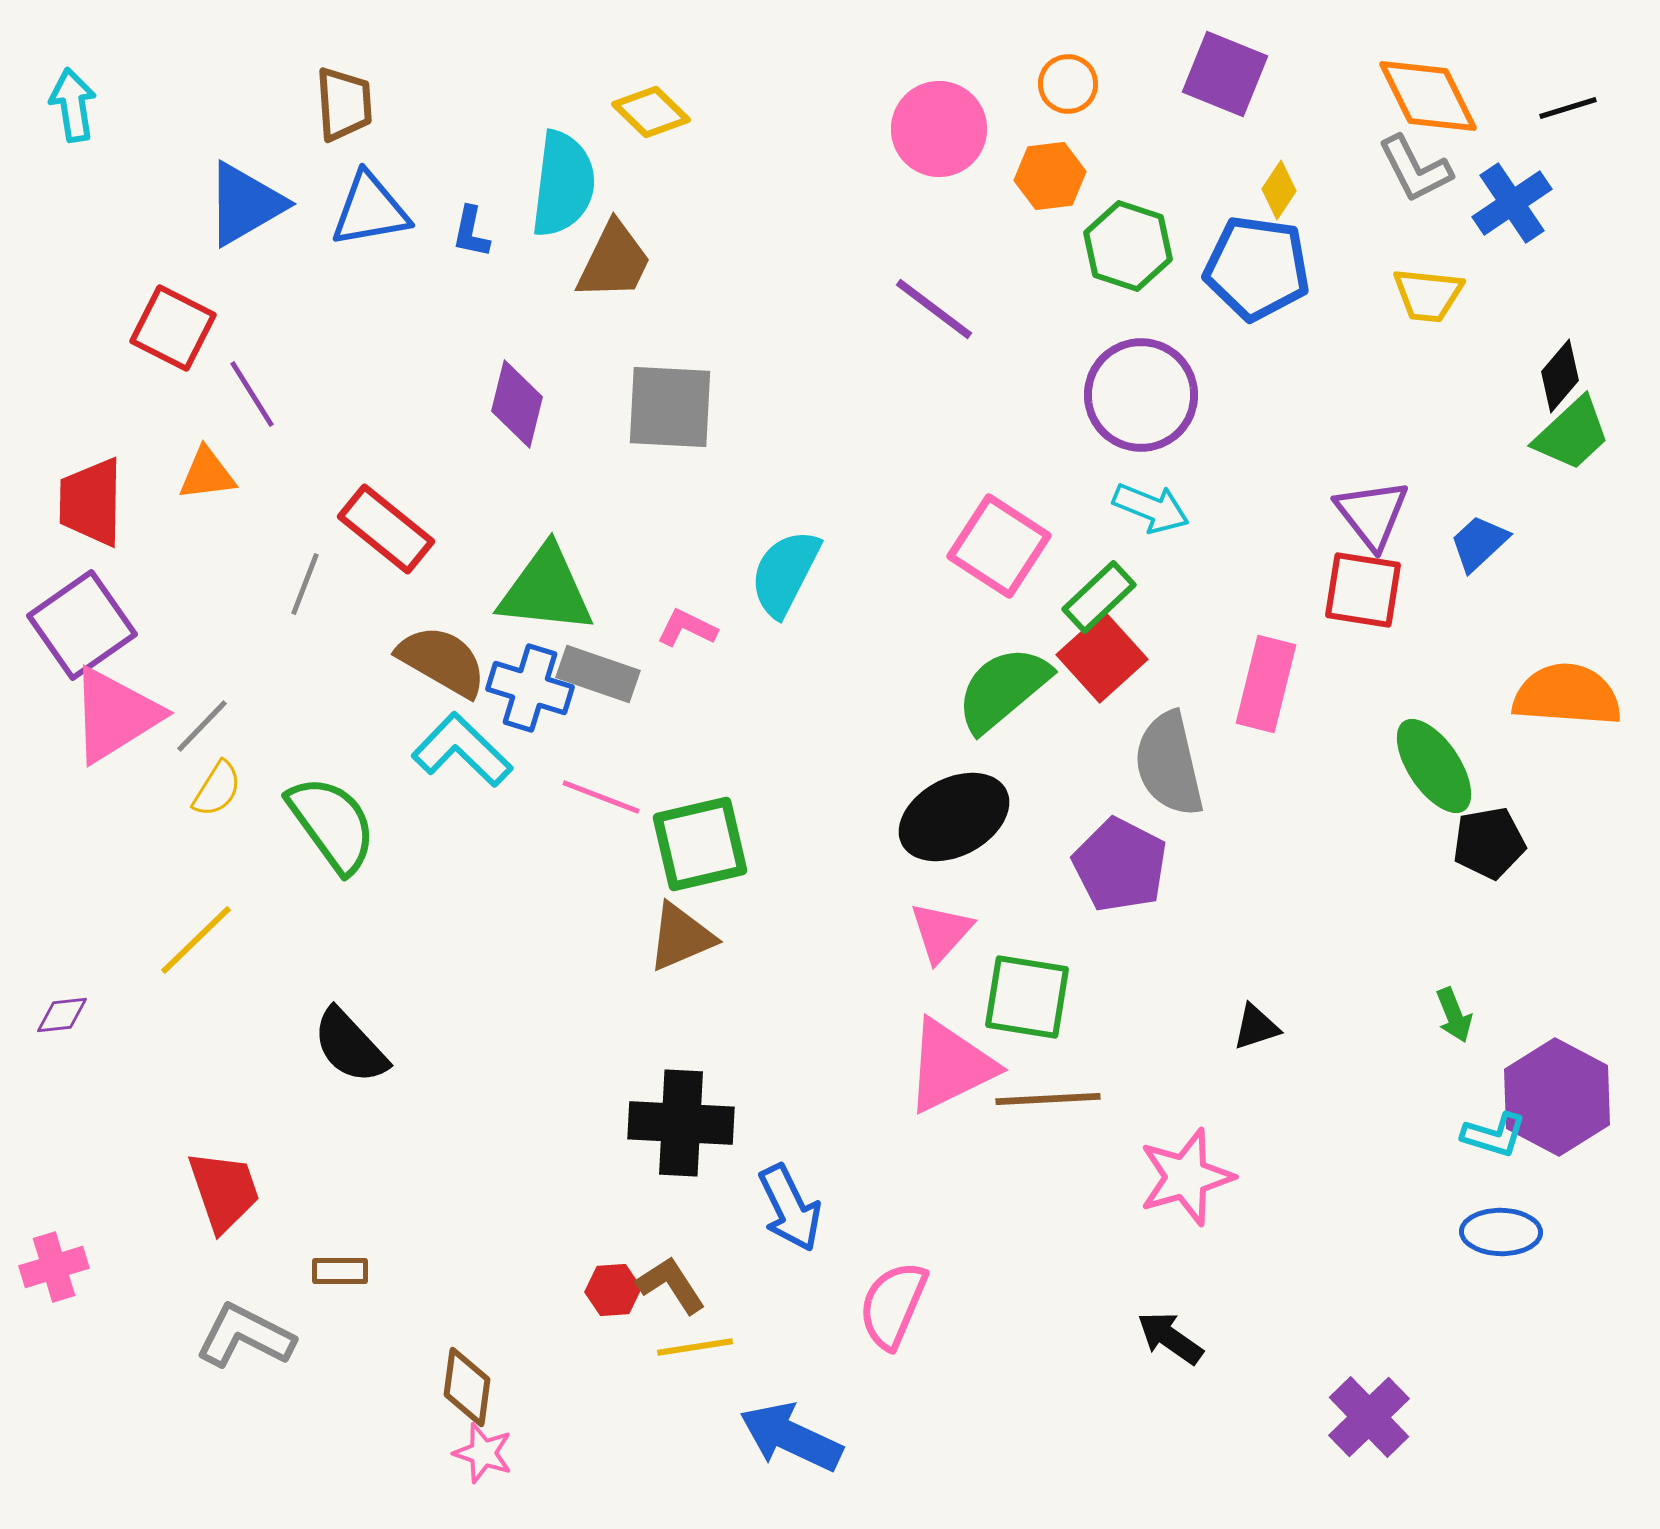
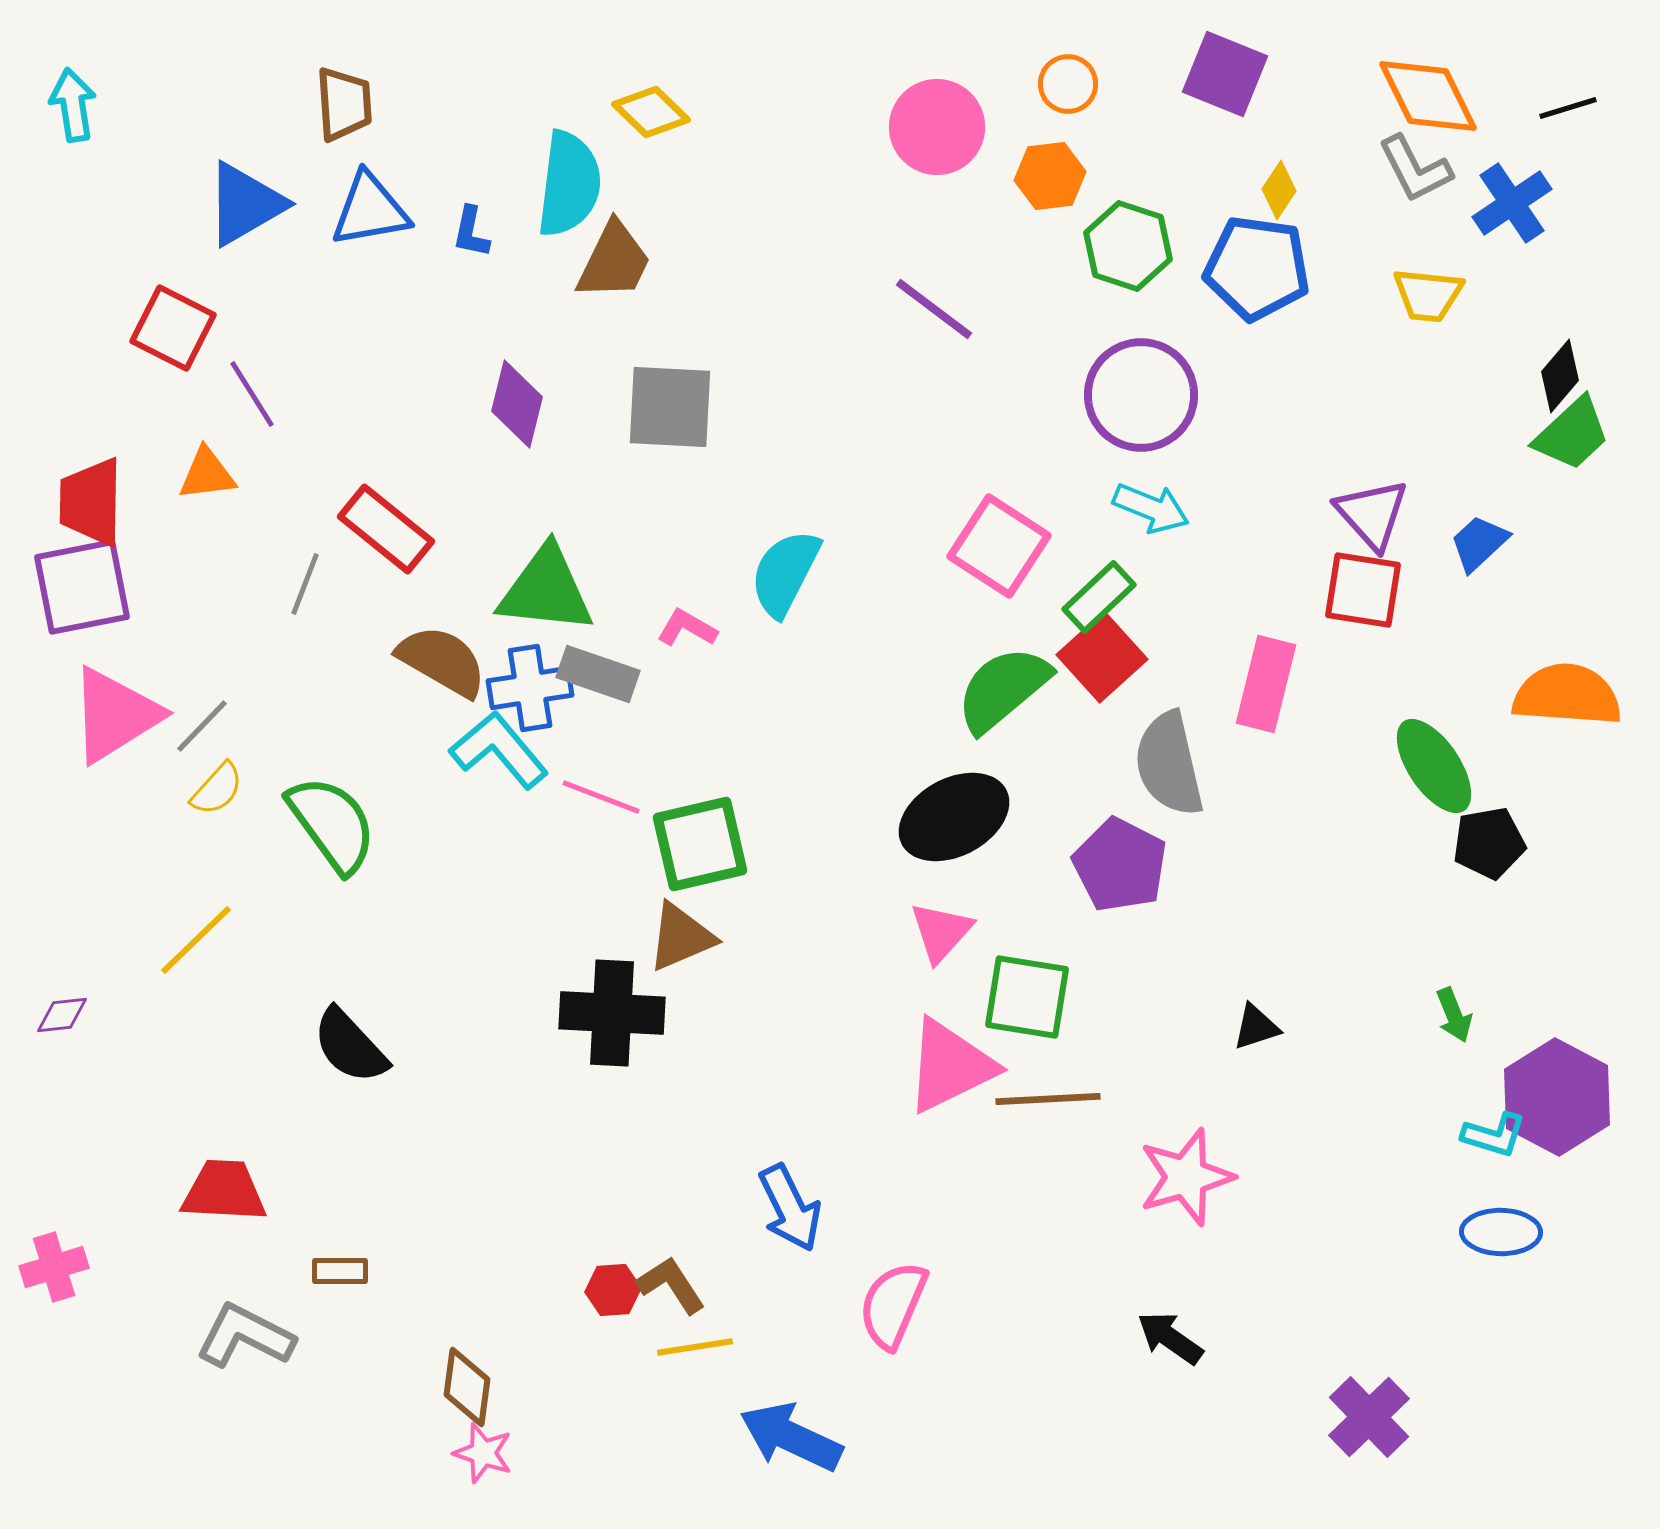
pink circle at (939, 129): moved 2 px left, 2 px up
cyan semicircle at (563, 184): moved 6 px right
purple triangle at (1372, 514): rotated 4 degrees counterclockwise
purple square at (82, 625): moved 38 px up; rotated 24 degrees clockwise
pink L-shape at (687, 628): rotated 4 degrees clockwise
blue cross at (530, 688): rotated 26 degrees counterclockwise
cyan L-shape at (462, 750): moved 37 px right; rotated 6 degrees clockwise
yellow semicircle at (217, 789): rotated 10 degrees clockwise
black cross at (681, 1123): moved 69 px left, 110 px up
red trapezoid at (224, 1191): rotated 68 degrees counterclockwise
